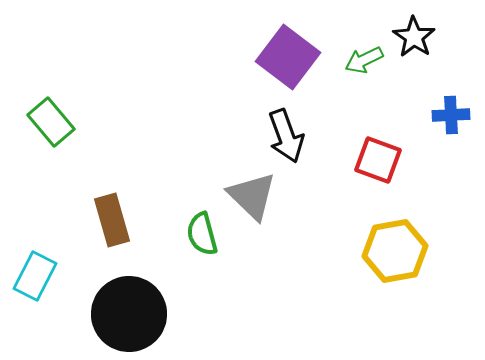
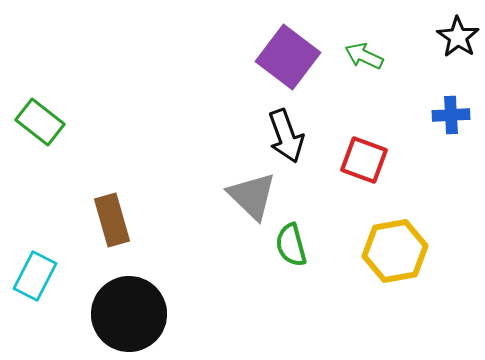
black star: moved 44 px right
green arrow: moved 4 px up; rotated 51 degrees clockwise
green rectangle: moved 11 px left; rotated 12 degrees counterclockwise
red square: moved 14 px left
green semicircle: moved 89 px right, 11 px down
